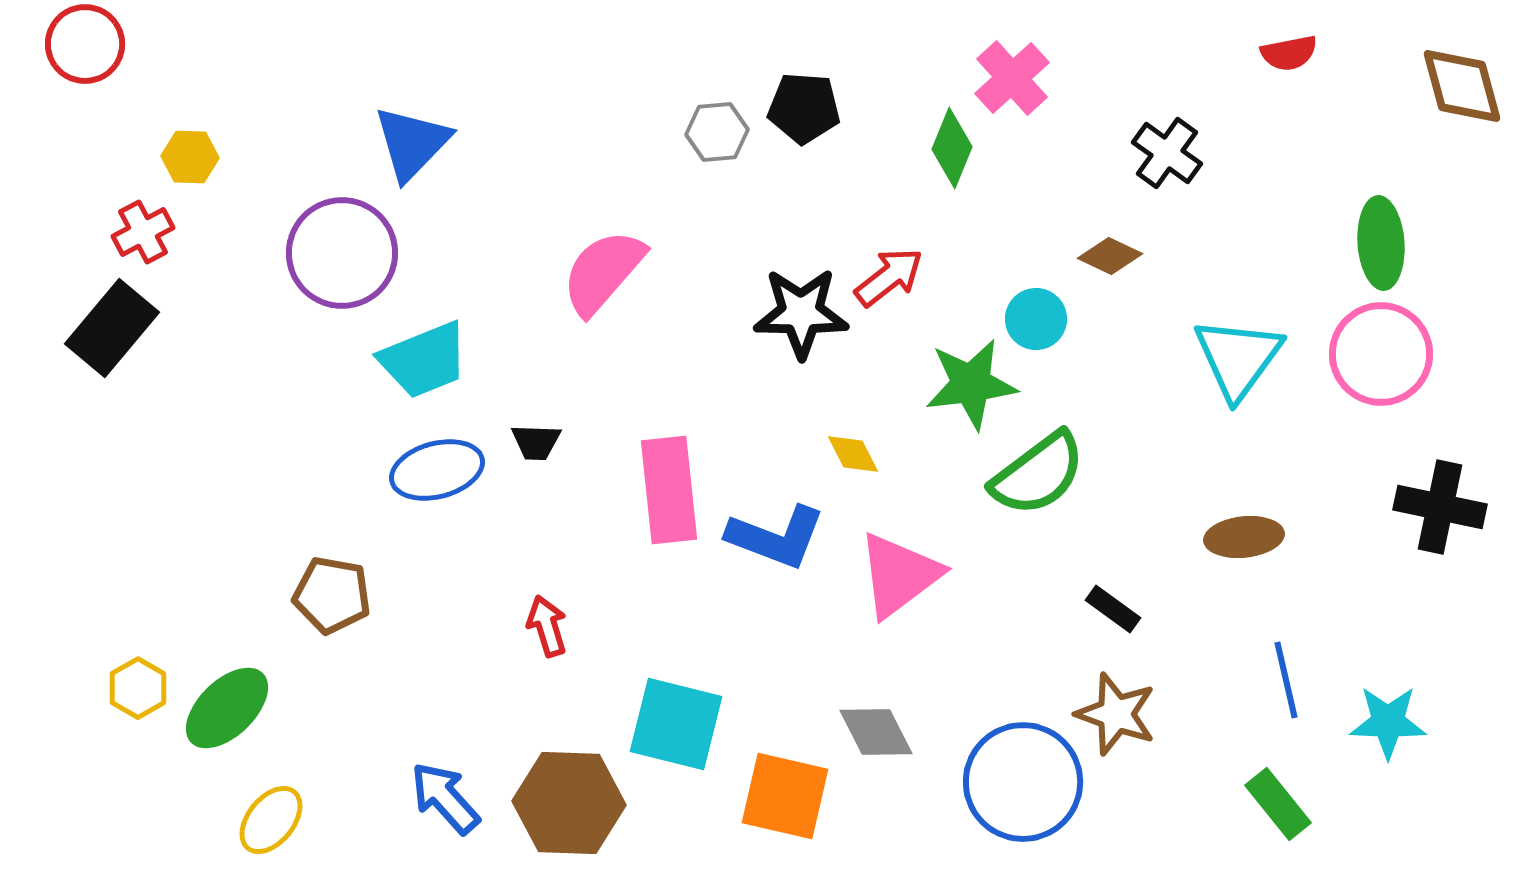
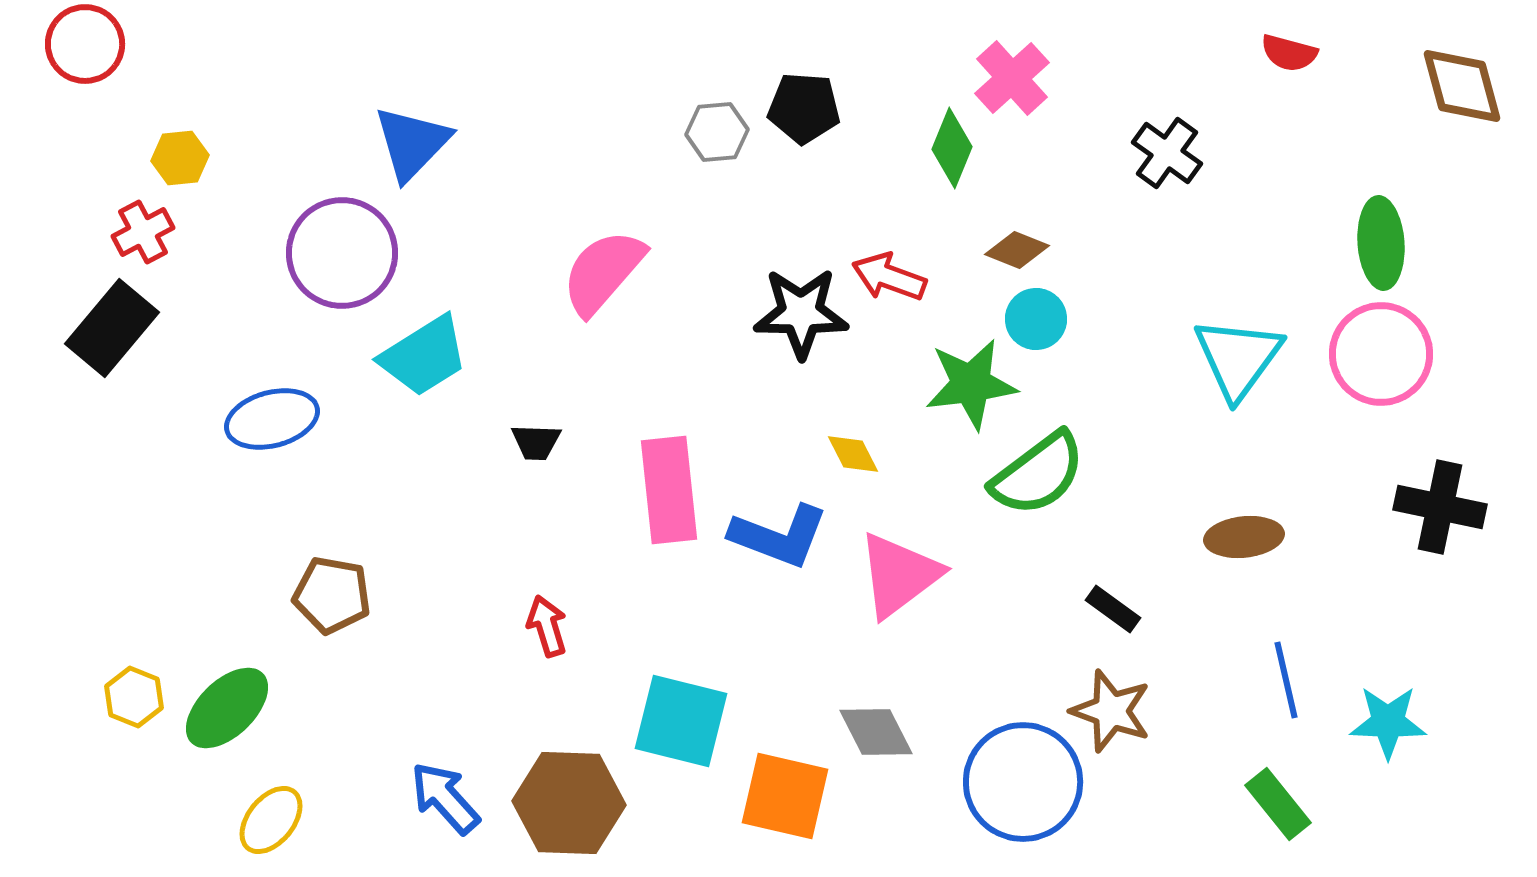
red semicircle at (1289, 53): rotated 26 degrees clockwise
yellow hexagon at (190, 157): moved 10 px left, 1 px down; rotated 8 degrees counterclockwise
brown diamond at (1110, 256): moved 93 px left, 6 px up; rotated 4 degrees counterclockwise
red arrow at (889, 277): rotated 122 degrees counterclockwise
cyan trapezoid at (424, 360): moved 4 px up; rotated 10 degrees counterclockwise
blue ellipse at (437, 470): moved 165 px left, 51 px up
blue L-shape at (776, 537): moved 3 px right, 1 px up
yellow hexagon at (138, 688): moved 4 px left, 9 px down; rotated 8 degrees counterclockwise
brown star at (1116, 714): moved 5 px left, 3 px up
cyan square at (676, 724): moved 5 px right, 3 px up
